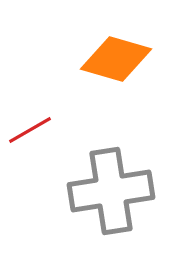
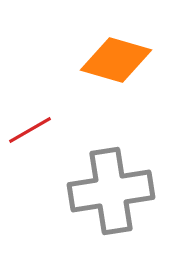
orange diamond: moved 1 px down
